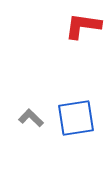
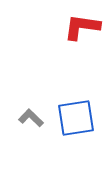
red L-shape: moved 1 px left, 1 px down
